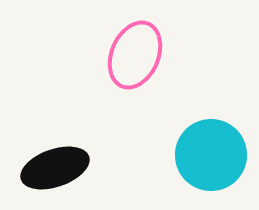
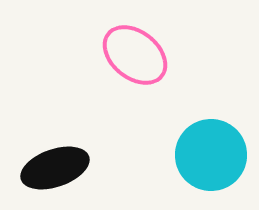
pink ellipse: rotated 74 degrees counterclockwise
